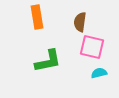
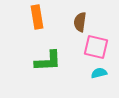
pink square: moved 4 px right
green L-shape: rotated 8 degrees clockwise
